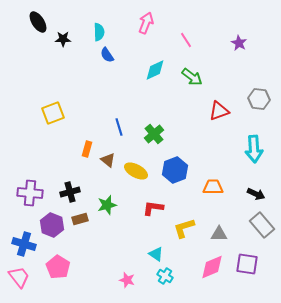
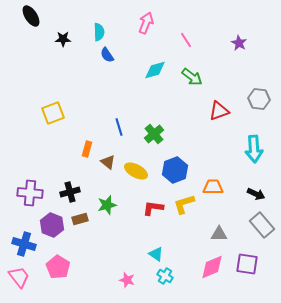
black ellipse: moved 7 px left, 6 px up
cyan diamond: rotated 10 degrees clockwise
brown triangle: moved 2 px down
yellow L-shape: moved 24 px up
